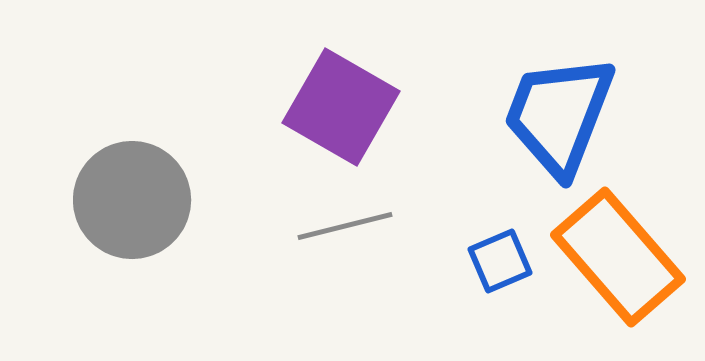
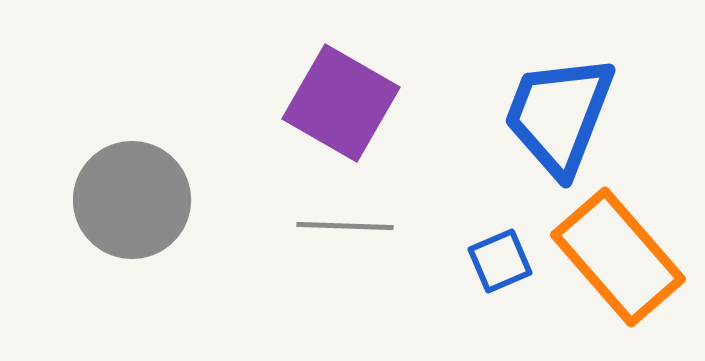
purple square: moved 4 px up
gray line: rotated 16 degrees clockwise
